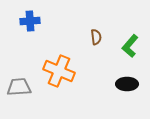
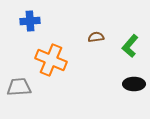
brown semicircle: rotated 91 degrees counterclockwise
orange cross: moved 8 px left, 11 px up
black ellipse: moved 7 px right
